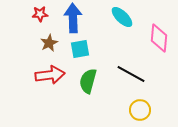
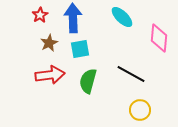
red star: moved 1 px down; rotated 28 degrees counterclockwise
